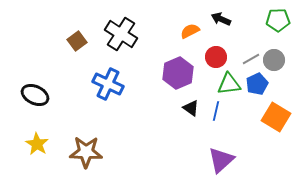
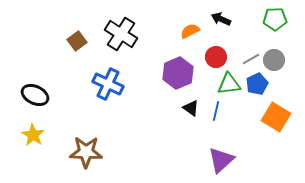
green pentagon: moved 3 px left, 1 px up
yellow star: moved 4 px left, 9 px up
